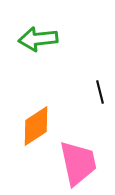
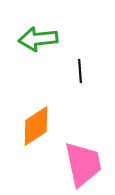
black line: moved 20 px left, 21 px up; rotated 10 degrees clockwise
pink trapezoid: moved 5 px right, 1 px down
